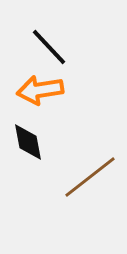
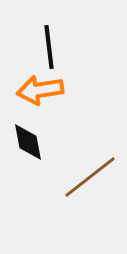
black line: rotated 36 degrees clockwise
